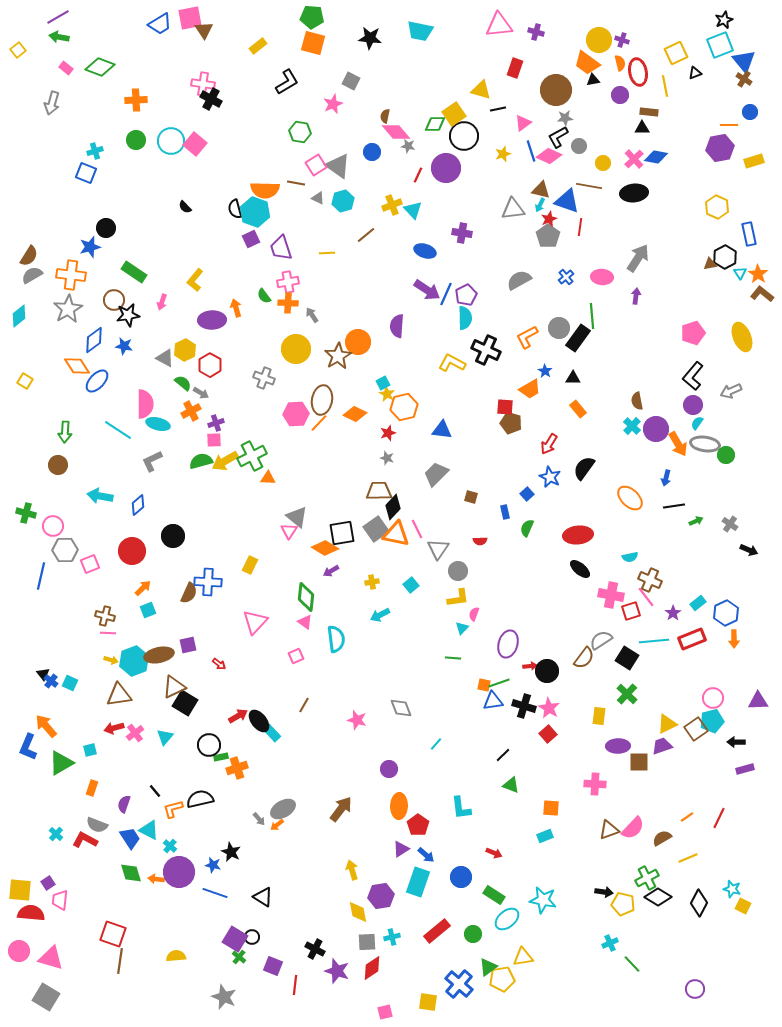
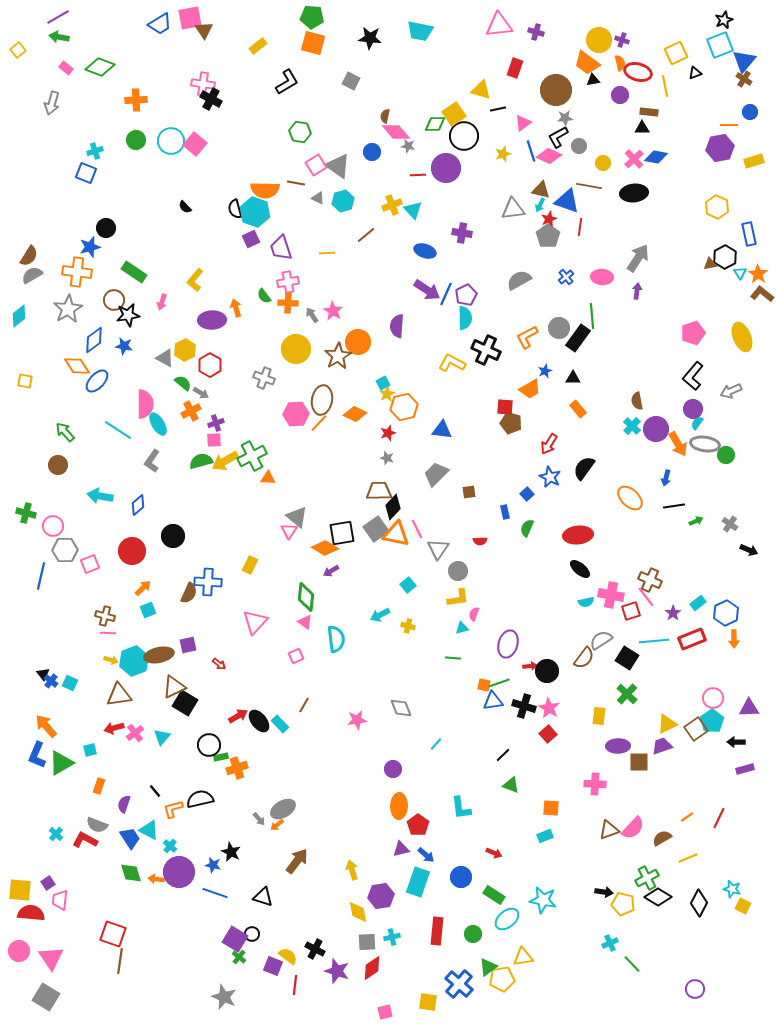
blue triangle at (744, 61): rotated 20 degrees clockwise
red ellipse at (638, 72): rotated 64 degrees counterclockwise
pink star at (333, 104): moved 207 px down; rotated 18 degrees counterclockwise
red line at (418, 175): rotated 63 degrees clockwise
orange cross at (71, 275): moved 6 px right, 3 px up
purple arrow at (636, 296): moved 1 px right, 5 px up
blue star at (545, 371): rotated 16 degrees clockwise
yellow square at (25, 381): rotated 21 degrees counterclockwise
yellow star at (387, 394): rotated 14 degrees clockwise
purple circle at (693, 405): moved 4 px down
cyan ellipse at (158, 424): rotated 45 degrees clockwise
green arrow at (65, 432): rotated 135 degrees clockwise
gray L-shape at (152, 461): rotated 30 degrees counterclockwise
brown square at (471, 497): moved 2 px left, 5 px up; rotated 24 degrees counterclockwise
cyan semicircle at (630, 557): moved 44 px left, 45 px down
yellow cross at (372, 582): moved 36 px right, 44 px down; rotated 24 degrees clockwise
cyan square at (411, 585): moved 3 px left
cyan triangle at (462, 628): rotated 32 degrees clockwise
purple triangle at (758, 701): moved 9 px left, 7 px down
pink star at (357, 720): rotated 24 degrees counterclockwise
cyan pentagon at (712, 721): rotated 20 degrees counterclockwise
cyan rectangle at (272, 733): moved 8 px right, 9 px up
cyan triangle at (165, 737): moved 3 px left
blue L-shape at (28, 747): moved 9 px right, 8 px down
purple circle at (389, 769): moved 4 px right
orange rectangle at (92, 788): moved 7 px right, 2 px up
brown arrow at (341, 809): moved 44 px left, 52 px down
purple triangle at (401, 849): rotated 18 degrees clockwise
black triangle at (263, 897): rotated 15 degrees counterclockwise
red rectangle at (437, 931): rotated 44 degrees counterclockwise
black circle at (252, 937): moved 3 px up
yellow semicircle at (176, 956): moved 112 px right; rotated 42 degrees clockwise
pink triangle at (51, 958): rotated 40 degrees clockwise
